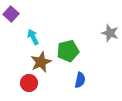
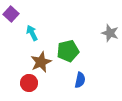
cyan arrow: moved 1 px left, 4 px up
